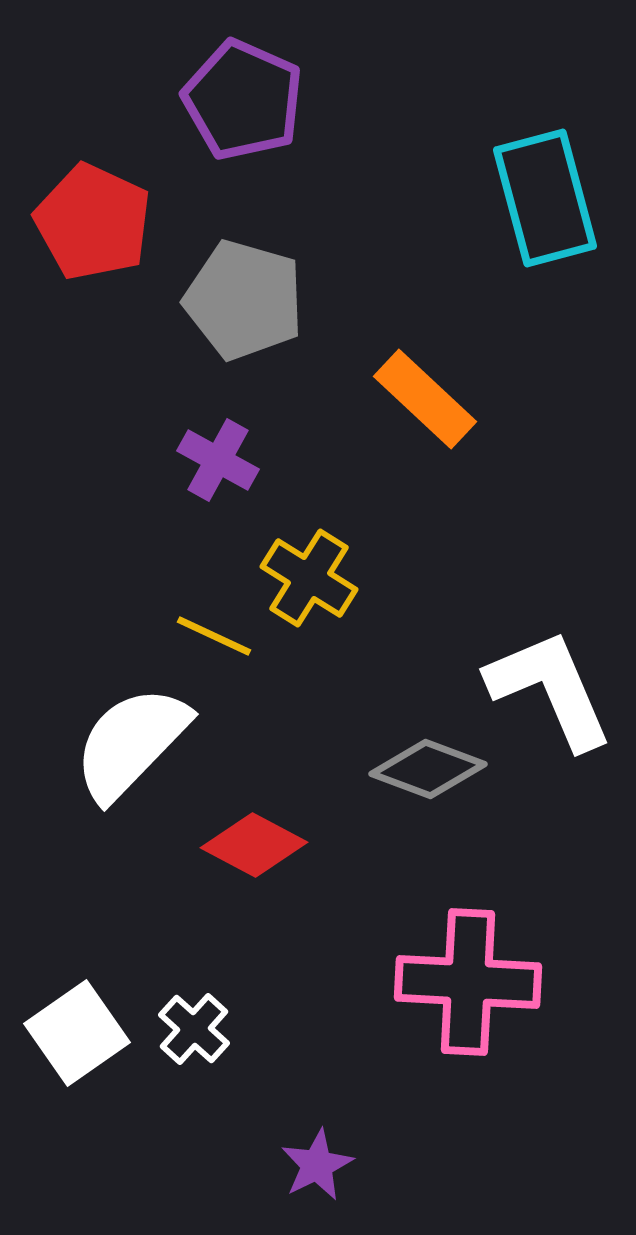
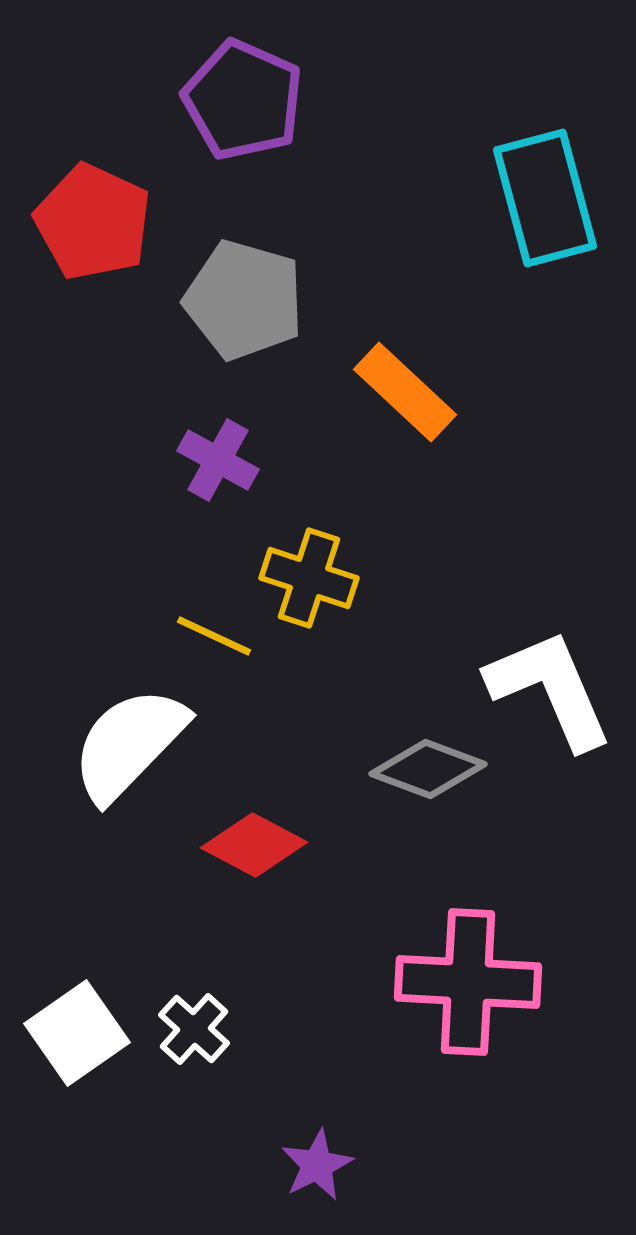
orange rectangle: moved 20 px left, 7 px up
yellow cross: rotated 14 degrees counterclockwise
white semicircle: moved 2 px left, 1 px down
